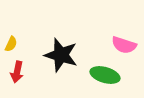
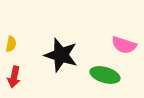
yellow semicircle: rotated 14 degrees counterclockwise
red arrow: moved 3 px left, 5 px down
